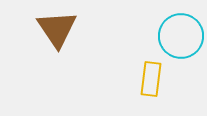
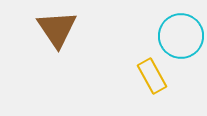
yellow rectangle: moved 1 px right, 3 px up; rotated 36 degrees counterclockwise
